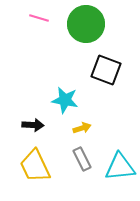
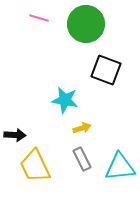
black arrow: moved 18 px left, 10 px down
